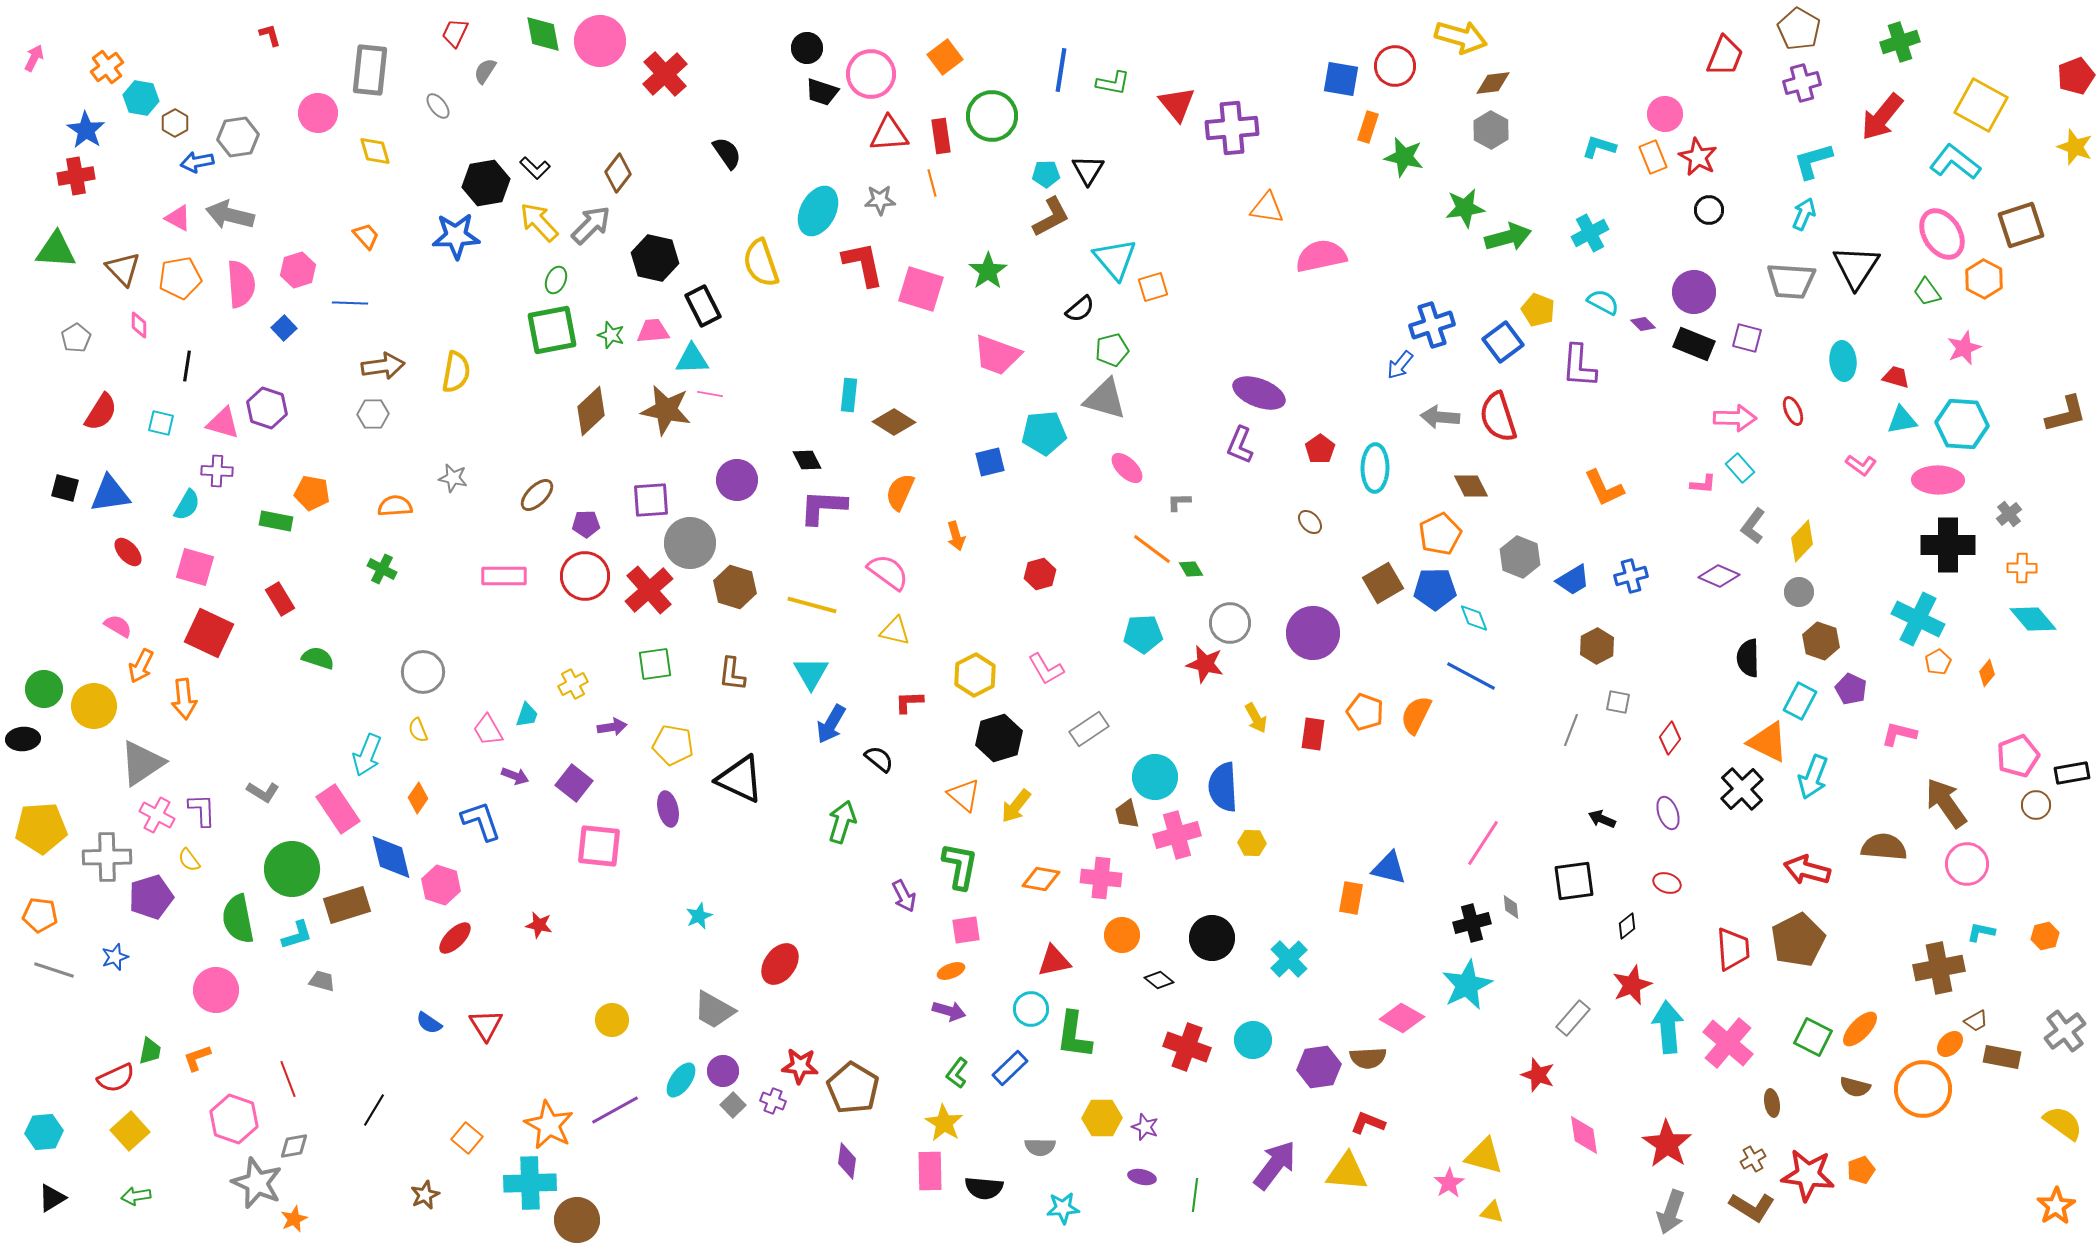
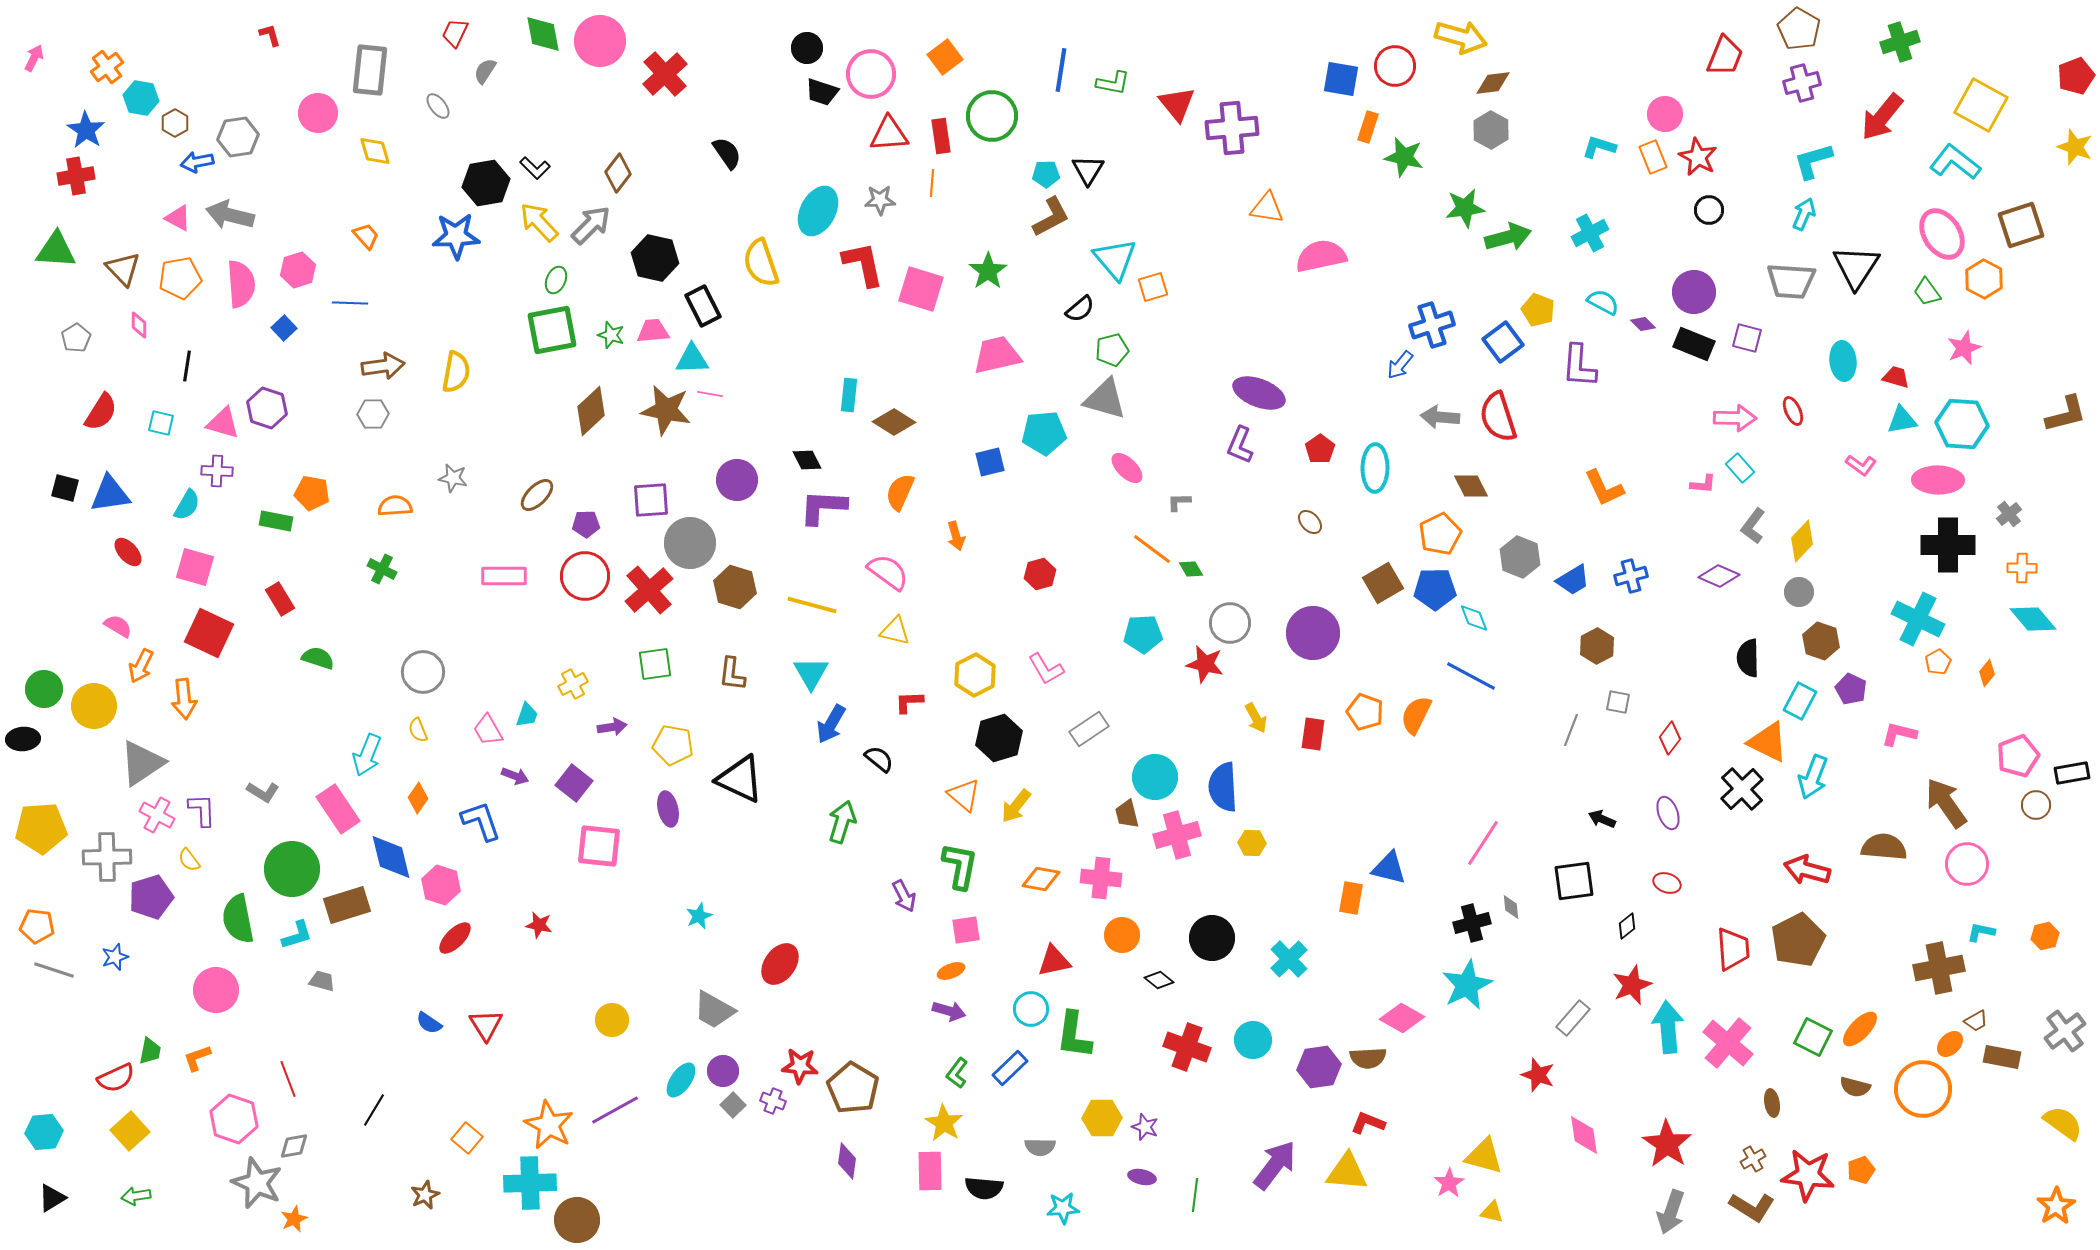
orange line at (932, 183): rotated 20 degrees clockwise
pink trapezoid at (997, 355): rotated 147 degrees clockwise
orange pentagon at (40, 915): moved 3 px left, 11 px down
